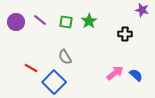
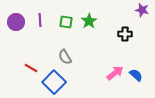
purple line: rotated 48 degrees clockwise
